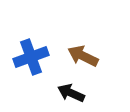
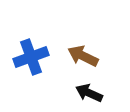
black arrow: moved 18 px right
